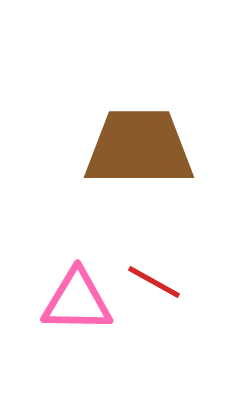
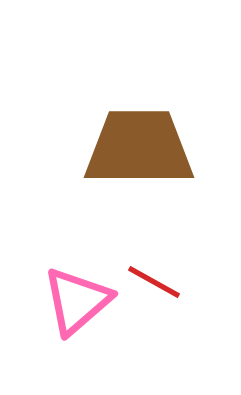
pink triangle: rotated 42 degrees counterclockwise
